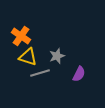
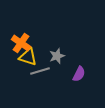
orange cross: moved 7 px down
gray line: moved 2 px up
